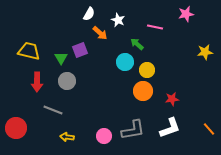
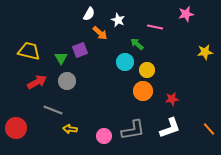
red arrow: rotated 120 degrees counterclockwise
yellow arrow: moved 3 px right, 8 px up
